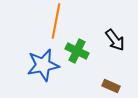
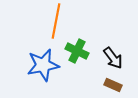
black arrow: moved 2 px left, 18 px down
brown rectangle: moved 2 px right, 1 px up
